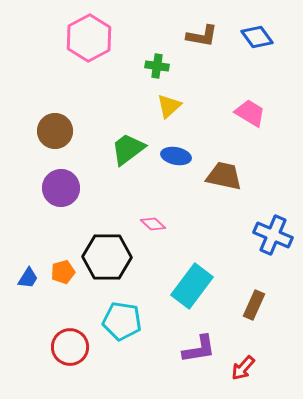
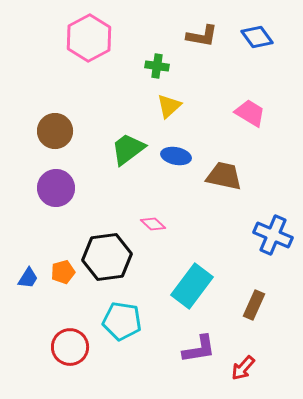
purple circle: moved 5 px left
black hexagon: rotated 9 degrees counterclockwise
